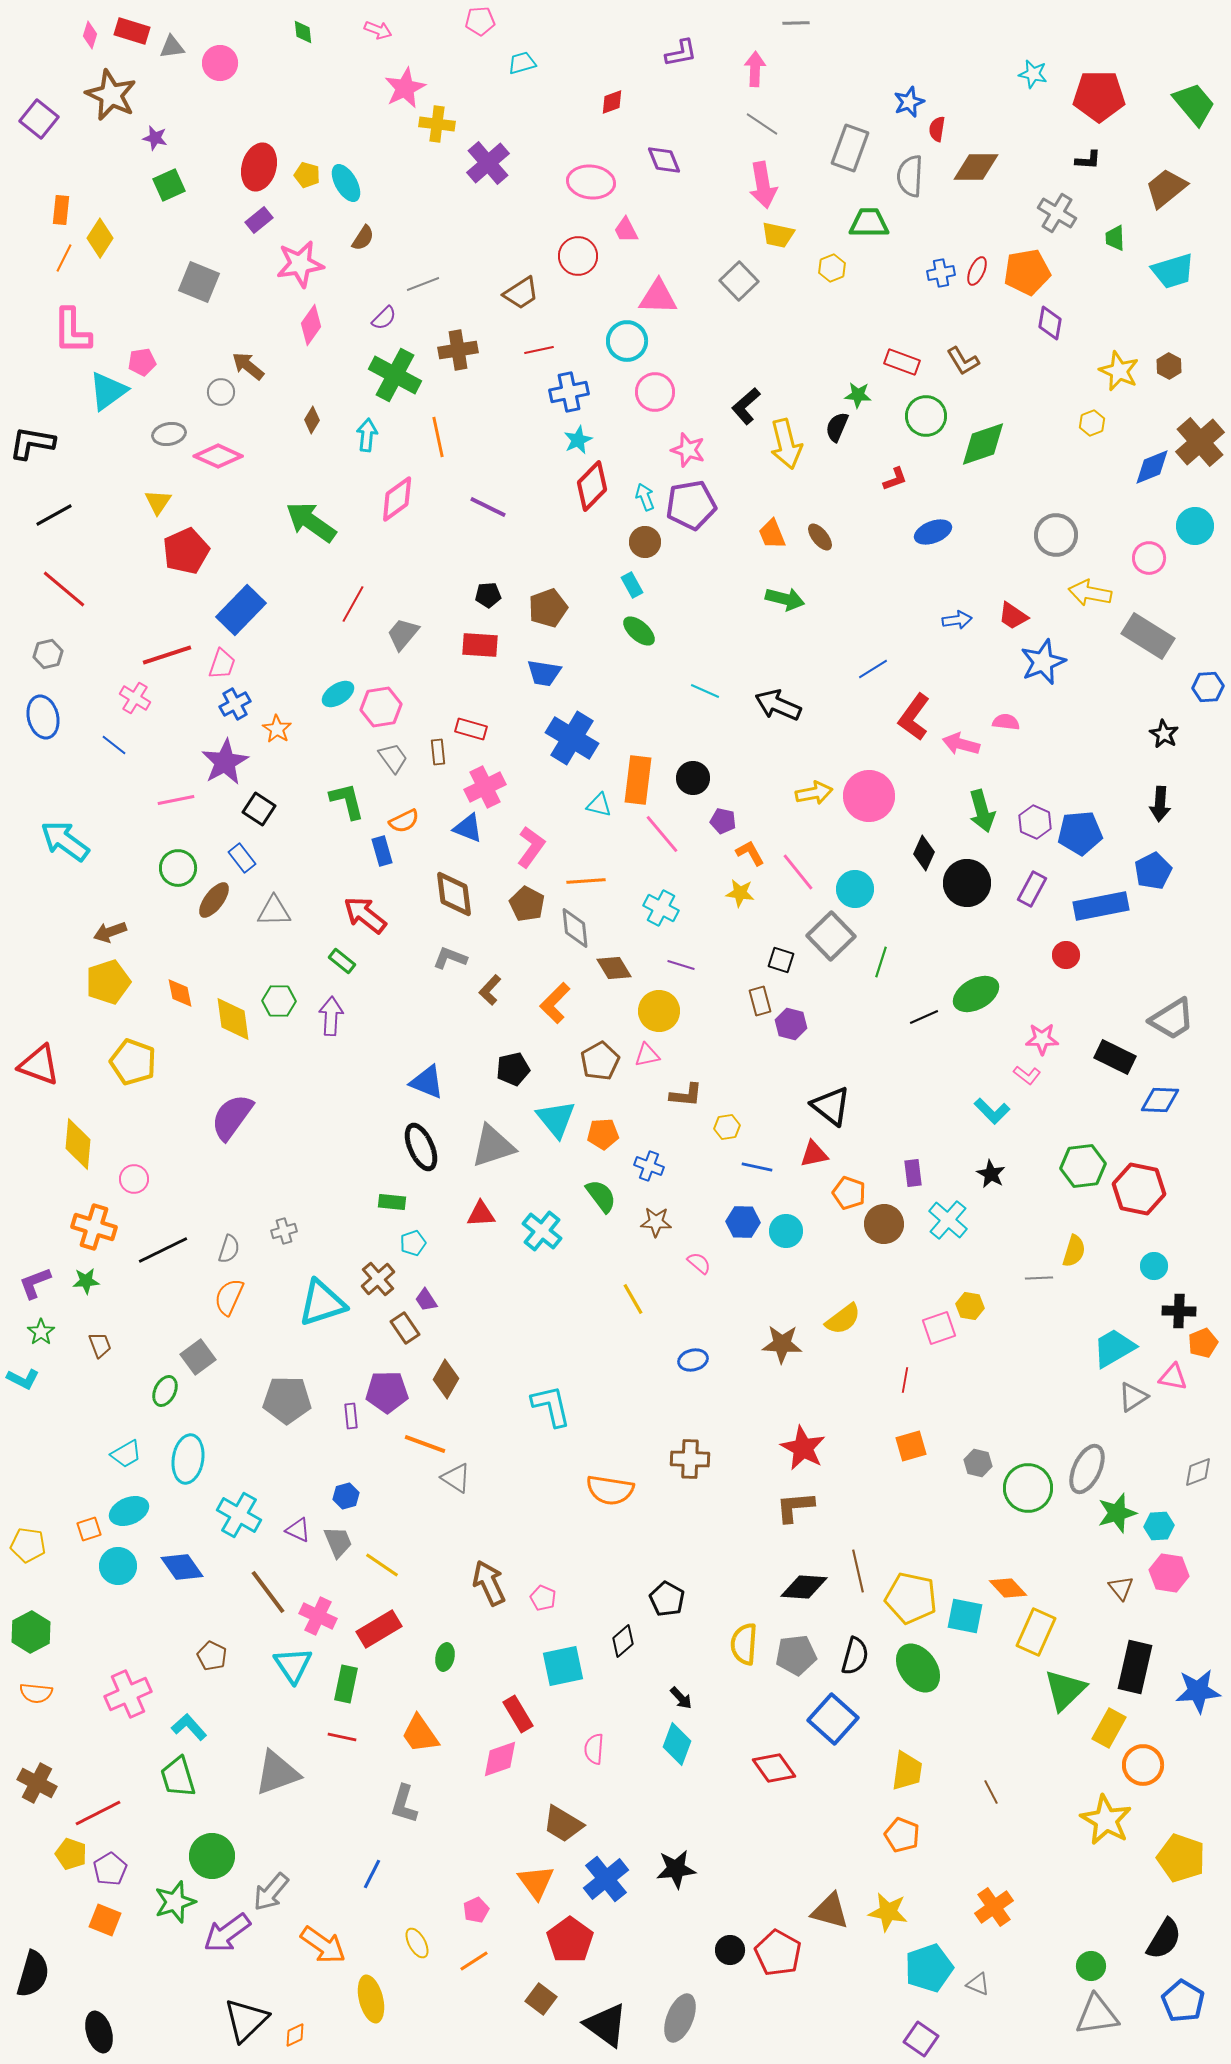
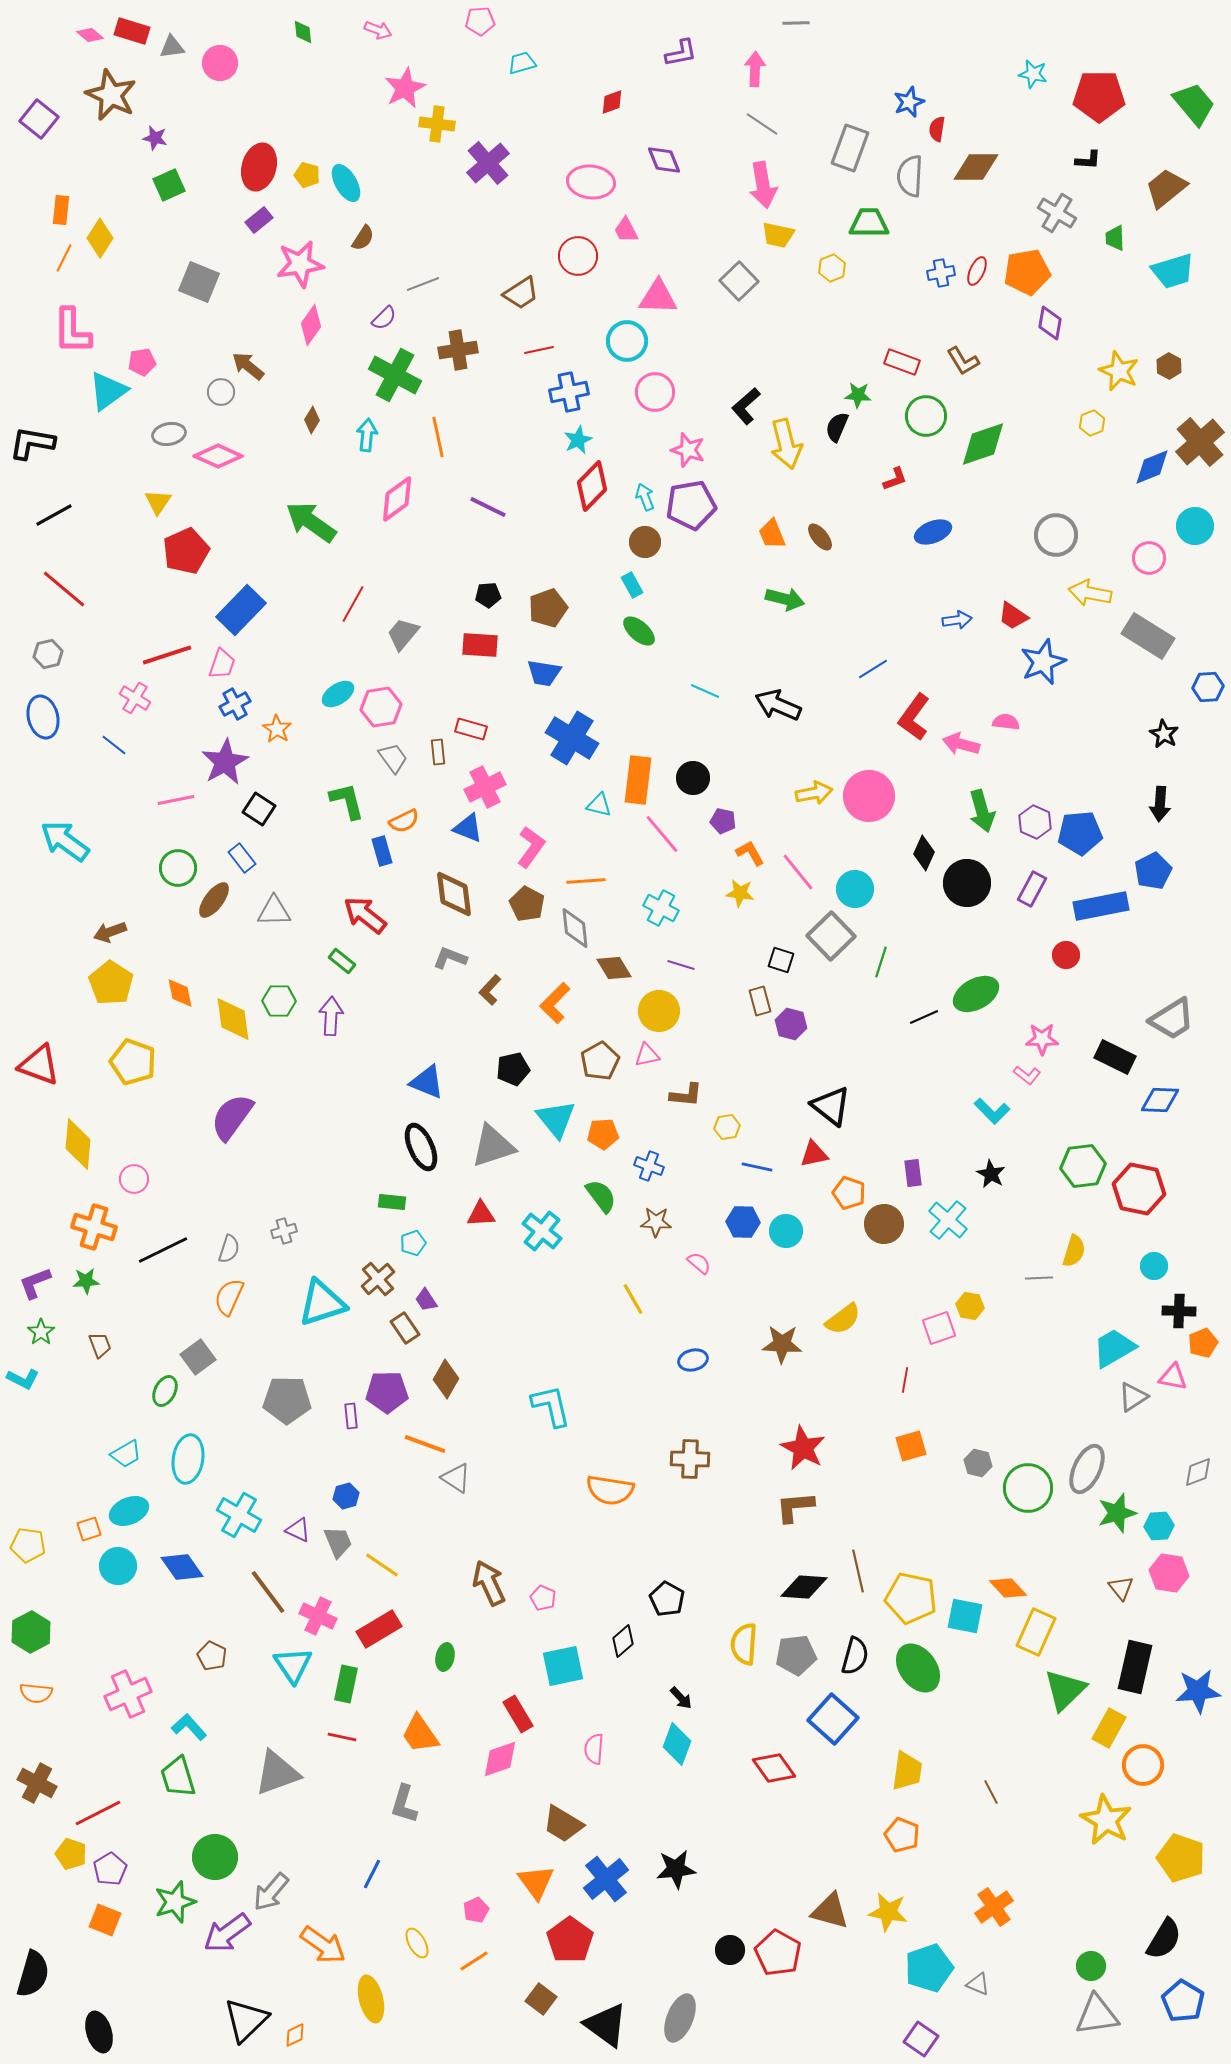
pink diamond at (90, 35): rotated 68 degrees counterclockwise
yellow pentagon at (108, 982): moved 3 px right, 1 px down; rotated 21 degrees counterclockwise
green circle at (212, 1856): moved 3 px right, 1 px down
